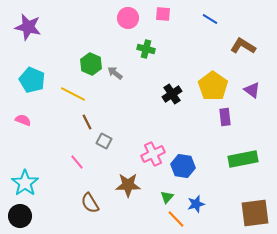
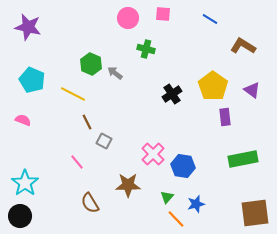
pink cross: rotated 20 degrees counterclockwise
